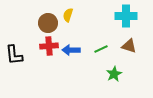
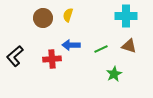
brown circle: moved 5 px left, 5 px up
red cross: moved 3 px right, 13 px down
blue arrow: moved 5 px up
black L-shape: moved 1 px right, 1 px down; rotated 55 degrees clockwise
